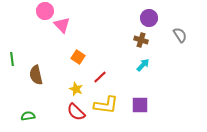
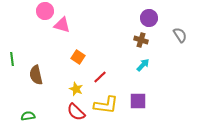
pink triangle: rotated 30 degrees counterclockwise
purple square: moved 2 px left, 4 px up
